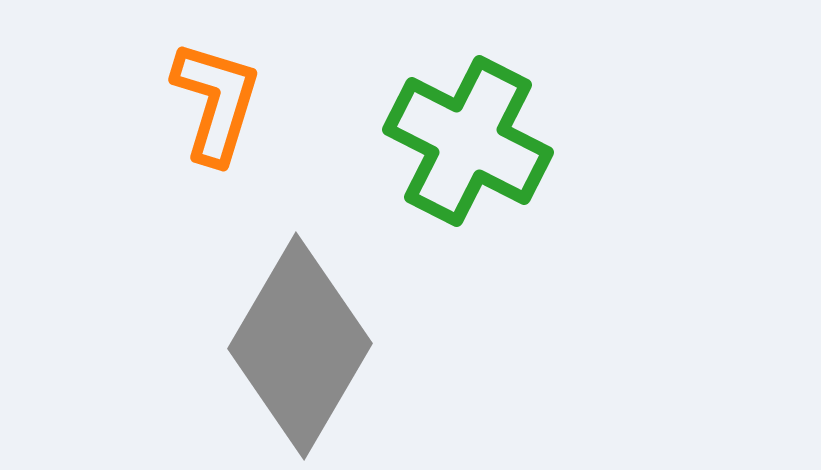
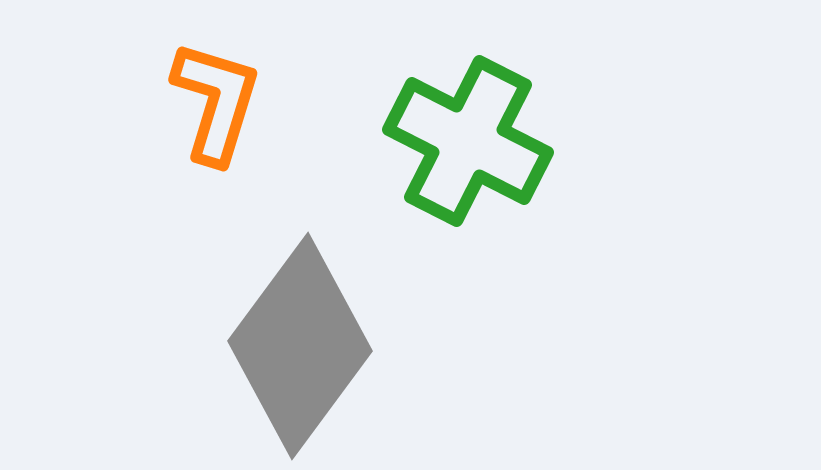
gray diamond: rotated 6 degrees clockwise
